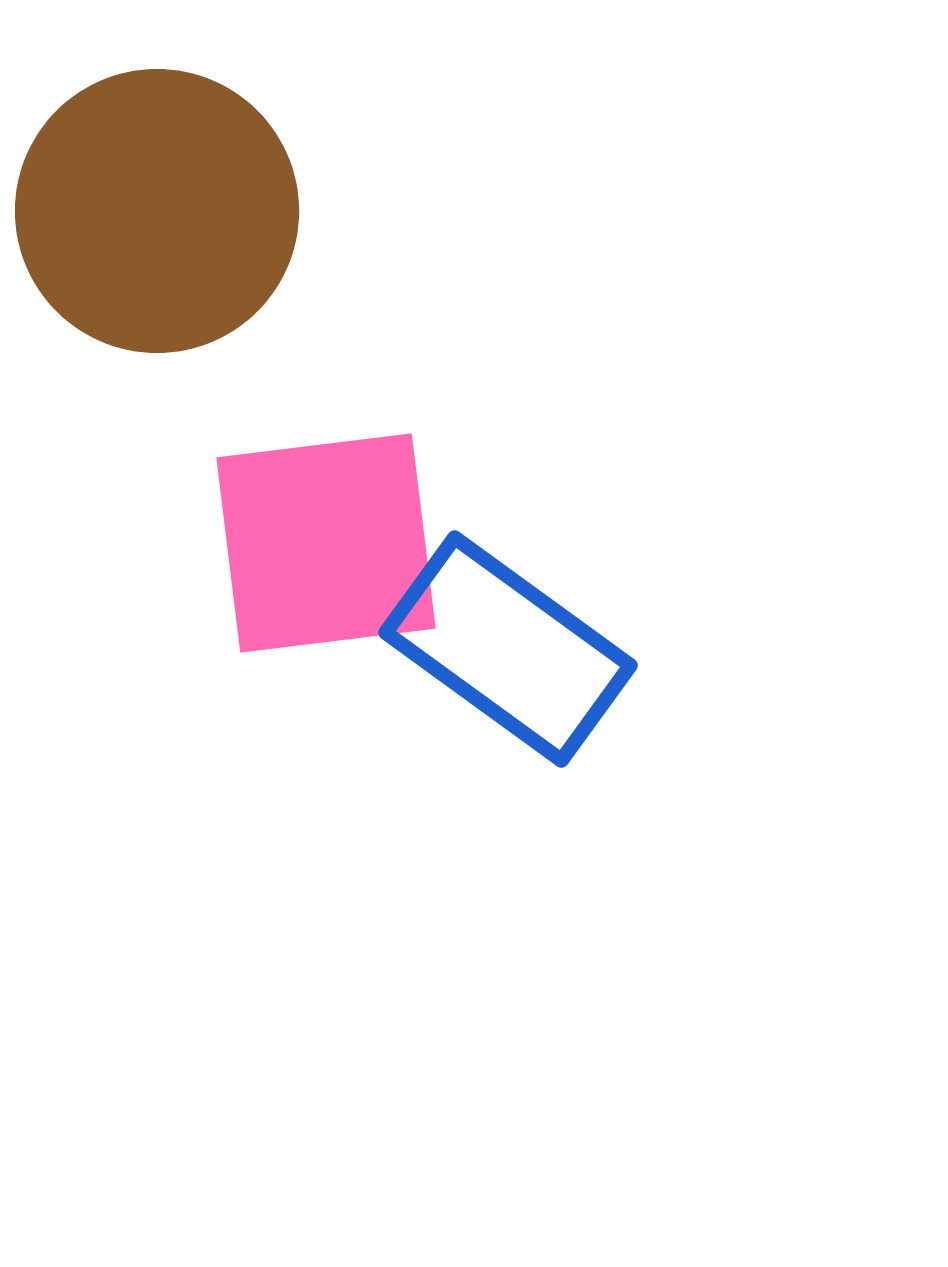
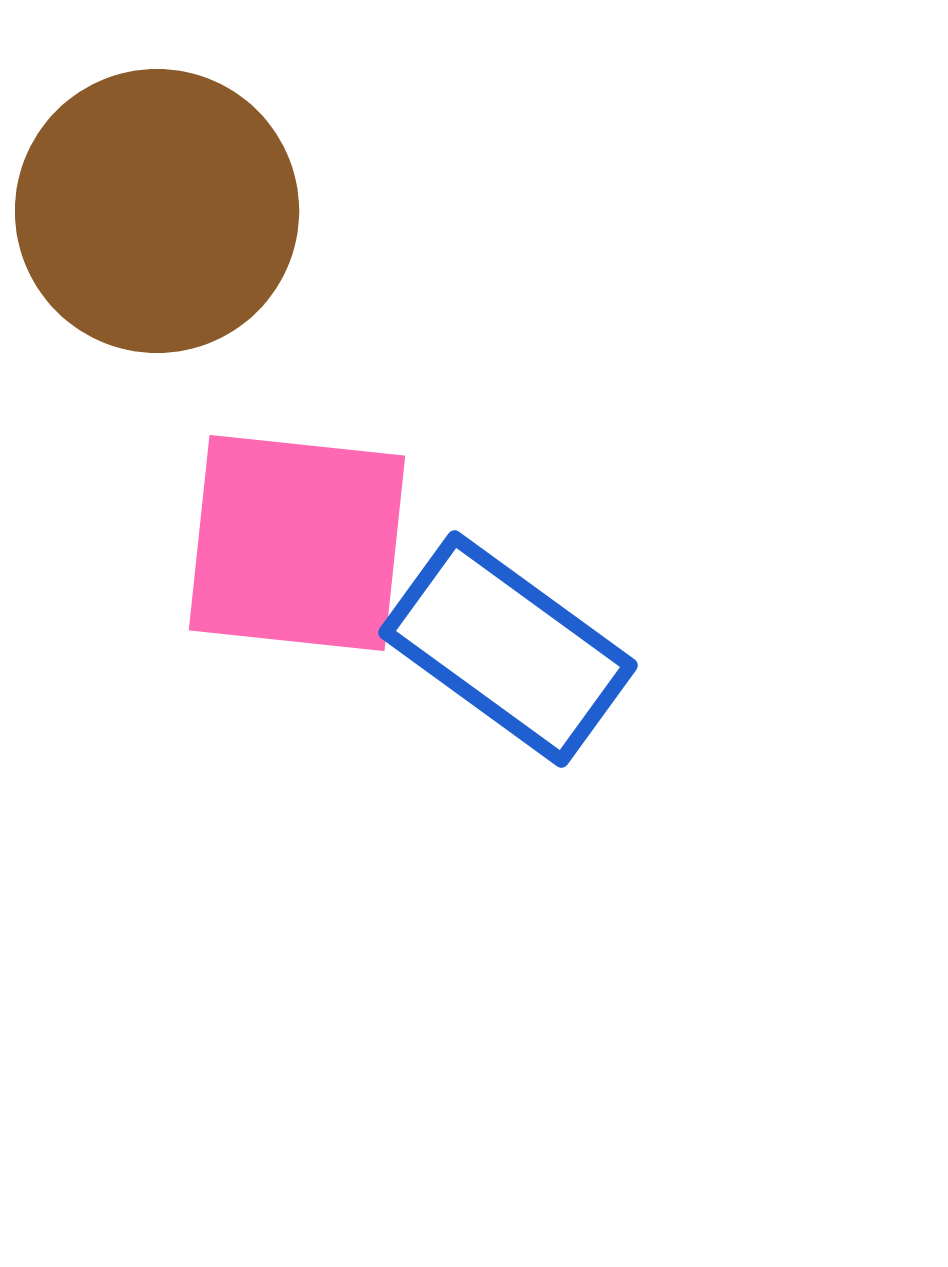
pink square: moved 29 px left; rotated 13 degrees clockwise
